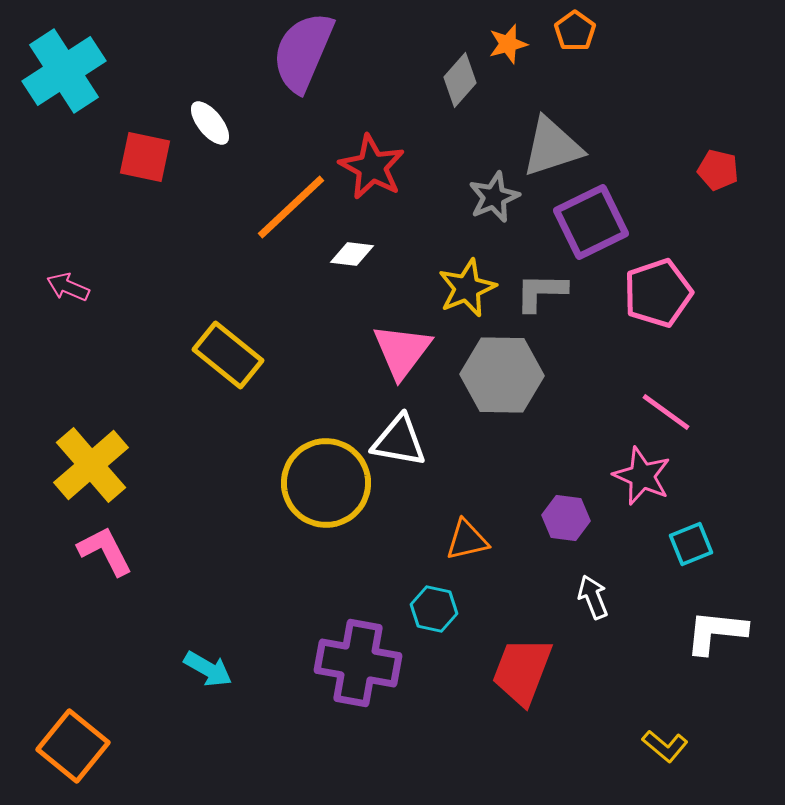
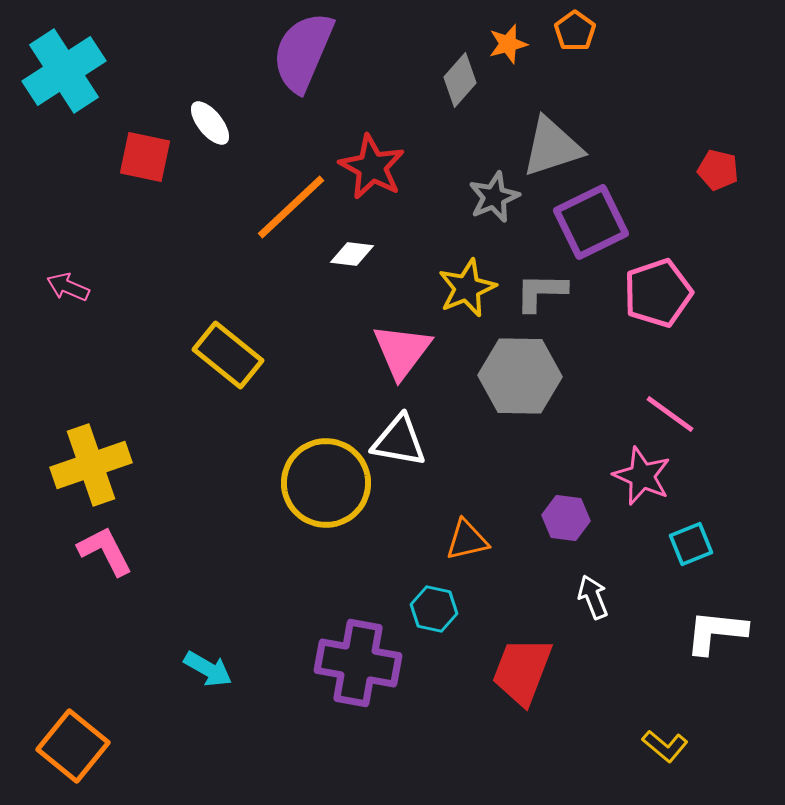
gray hexagon: moved 18 px right, 1 px down
pink line: moved 4 px right, 2 px down
yellow cross: rotated 22 degrees clockwise
